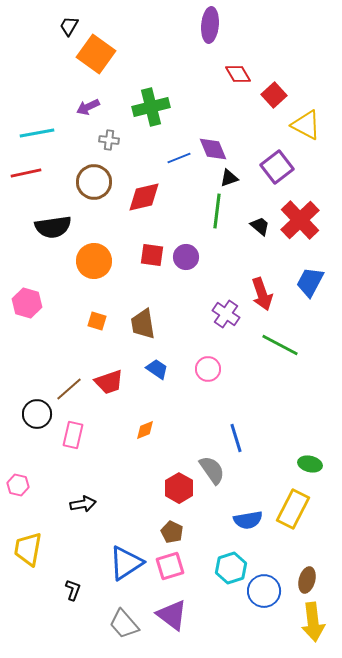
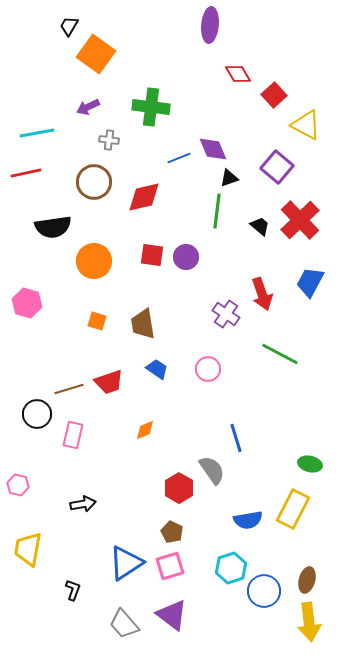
green cross at (151, 107): rotated 21 degrees clockwise
purple square at (277, 167): rotated 12 degrees counterclockwise
green line at (280, 345): moved 9 px down
brown line at (69, 389): rotated 24 degrees clockwise
yellow arrow at (313, 622): moved 4 px left
